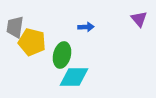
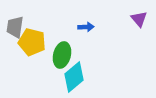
cyan diamond: rotated 40 degrees counterclockwise
